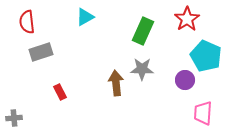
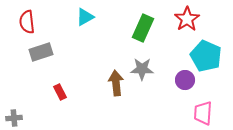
green rectangle: moved 3 px up
